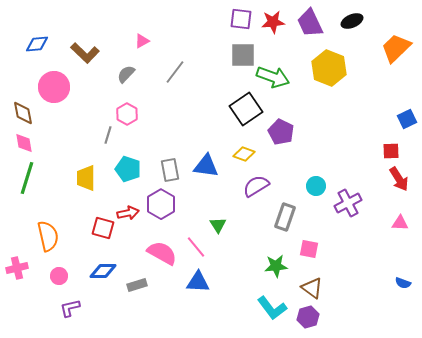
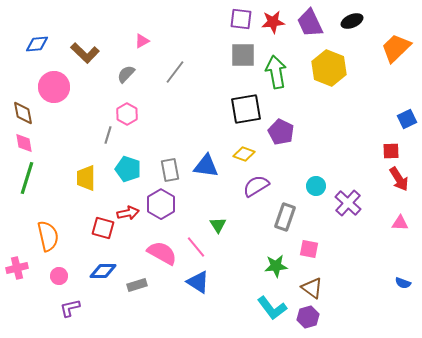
green arrow at (273, 77): moved 3 px right, 5 px up; rotated 120 degrees counterclockwise
black square at (246, 109): rotated 24 degrees clockwise
purple cross at (348, 203): rotated 20 degrees counterclockwise
blue triangle at (198, 282): rotated 30 degrees clockwise
